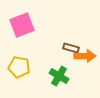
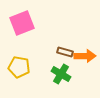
pink square: moved 2 px up
brown rectangle: moved 6 px left, 4 px down
green cross: moved 2 px right, 2 px up
